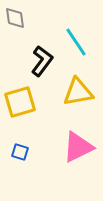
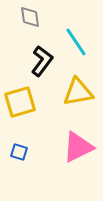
gray diamond: moved 15 px right, 1 px up
blue square: moved 1 px left
